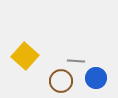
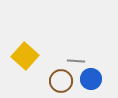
blue circle: moved 5 px left, 1 px down
